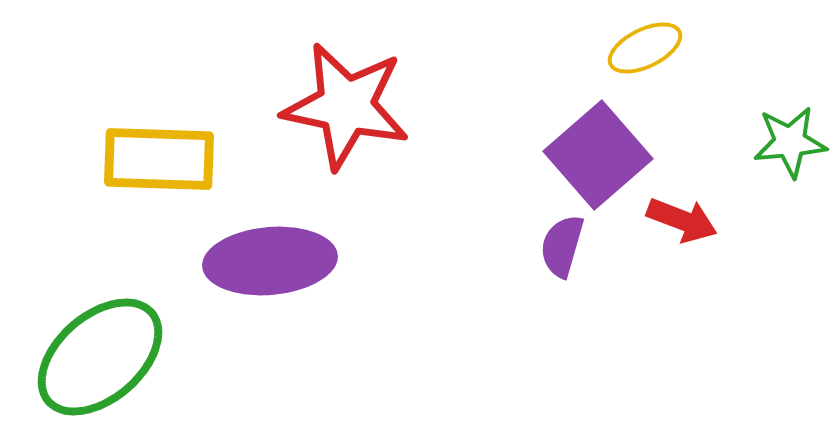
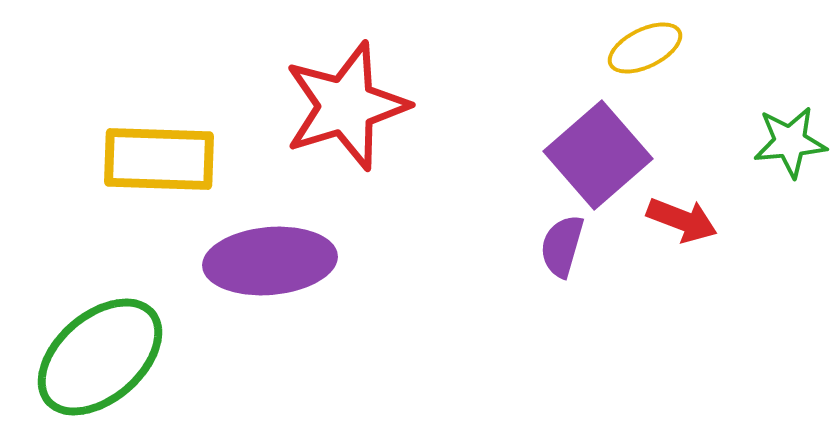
red star: rotated 29 degrees counterclockwise
